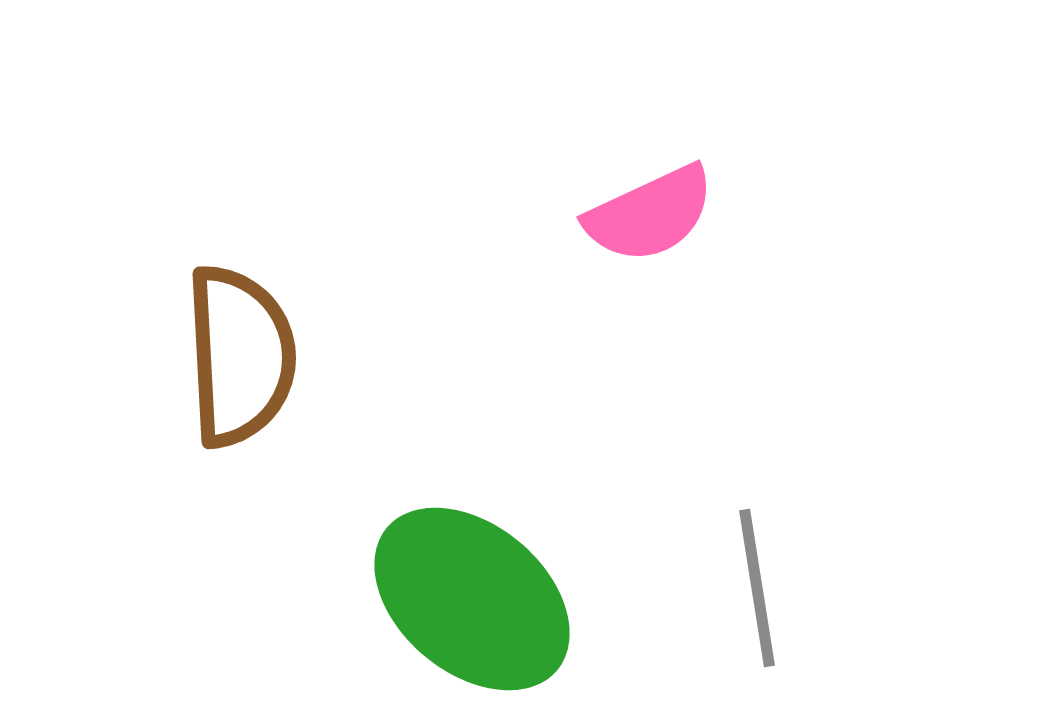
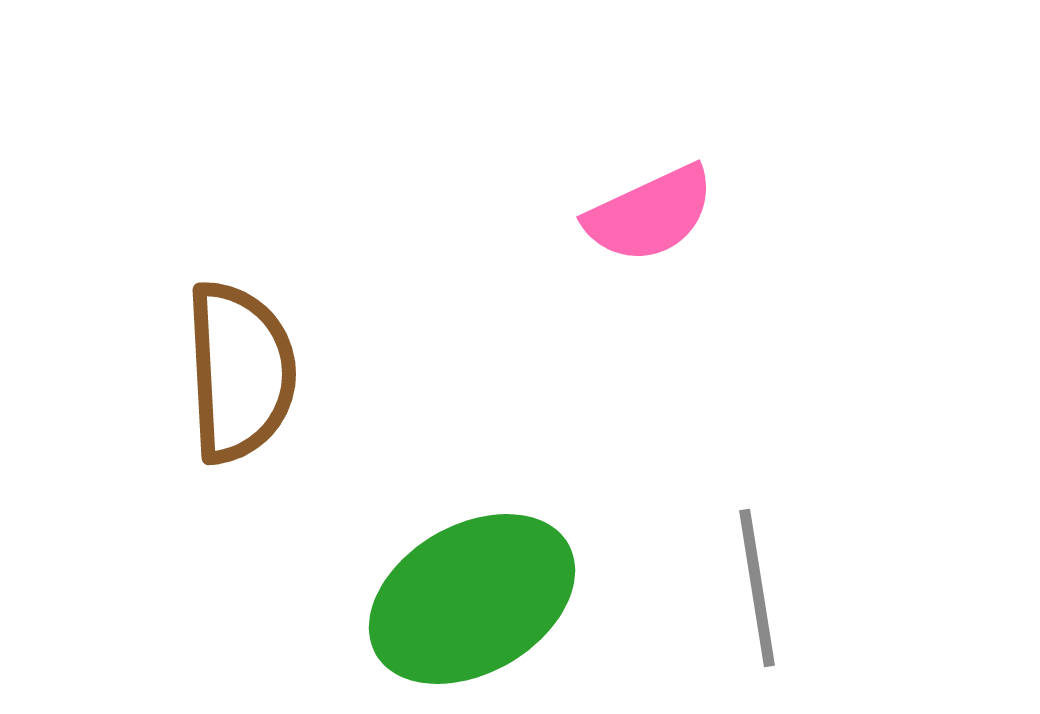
brown semicircle: moved 16 px down
green ellipse: rotated 70 degrees counterclockwise
